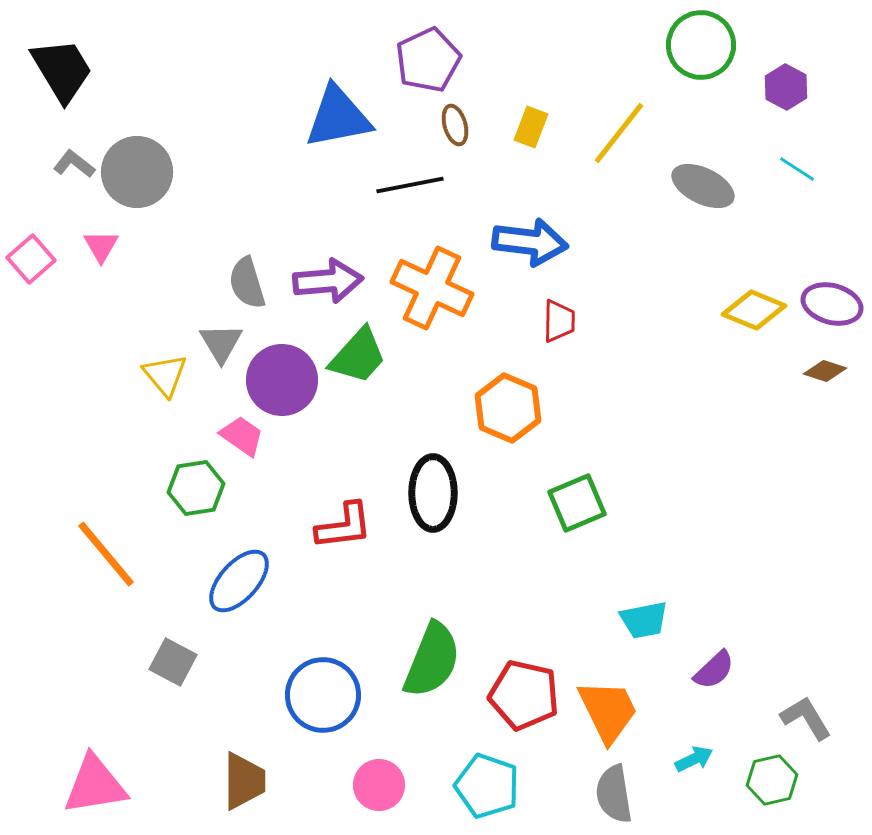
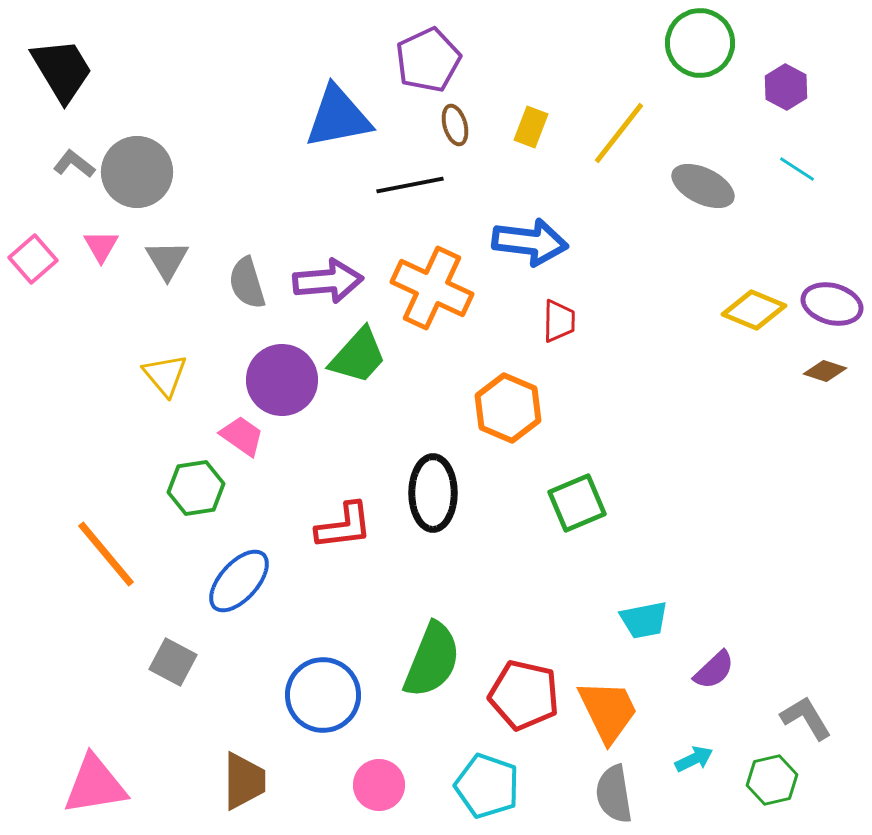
green circle at (701, 45): moved 1 px left, 2 px up
pink square at (31, 259): moved 2 px right
gray triangle at (221, 343): moved 54 px left, 83 px up
